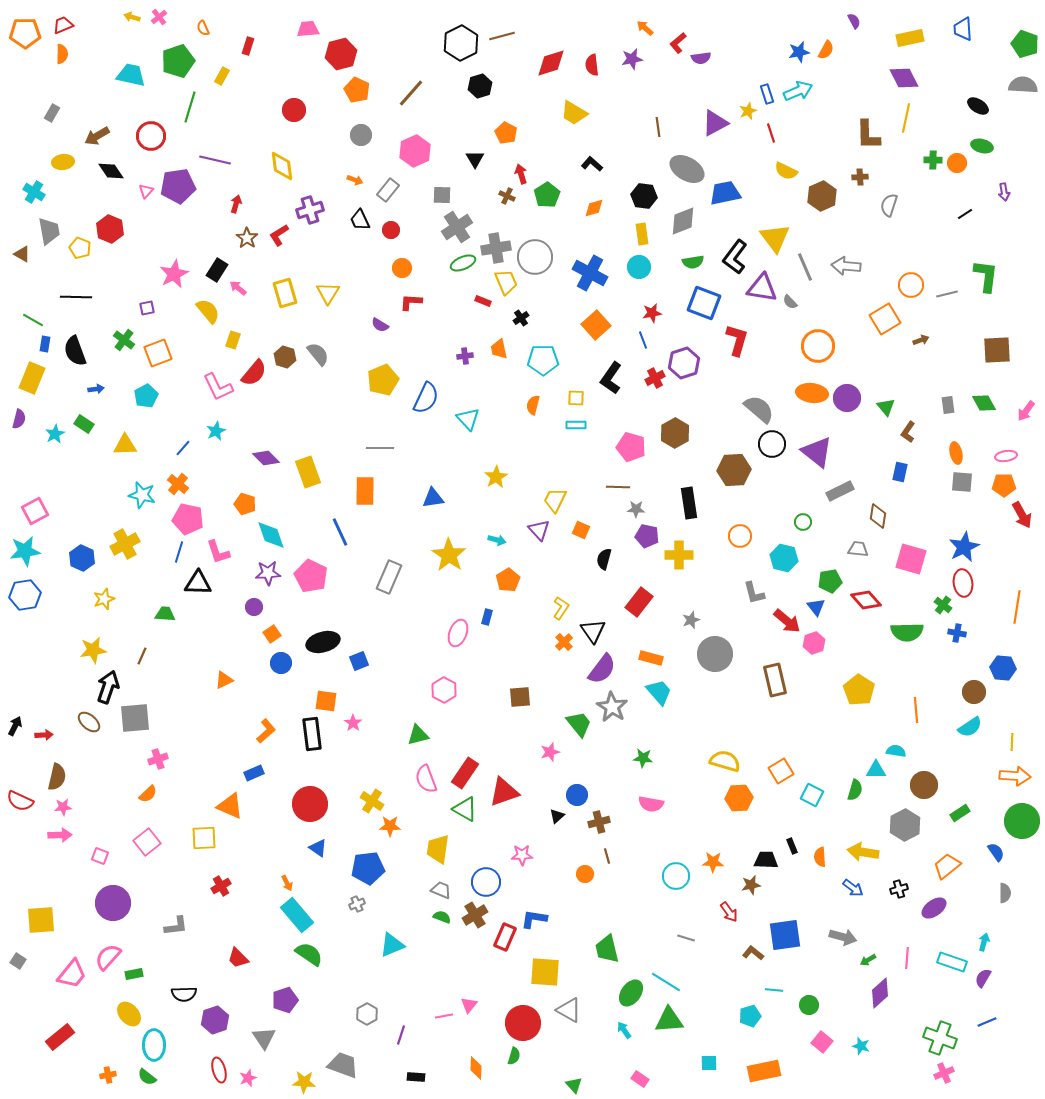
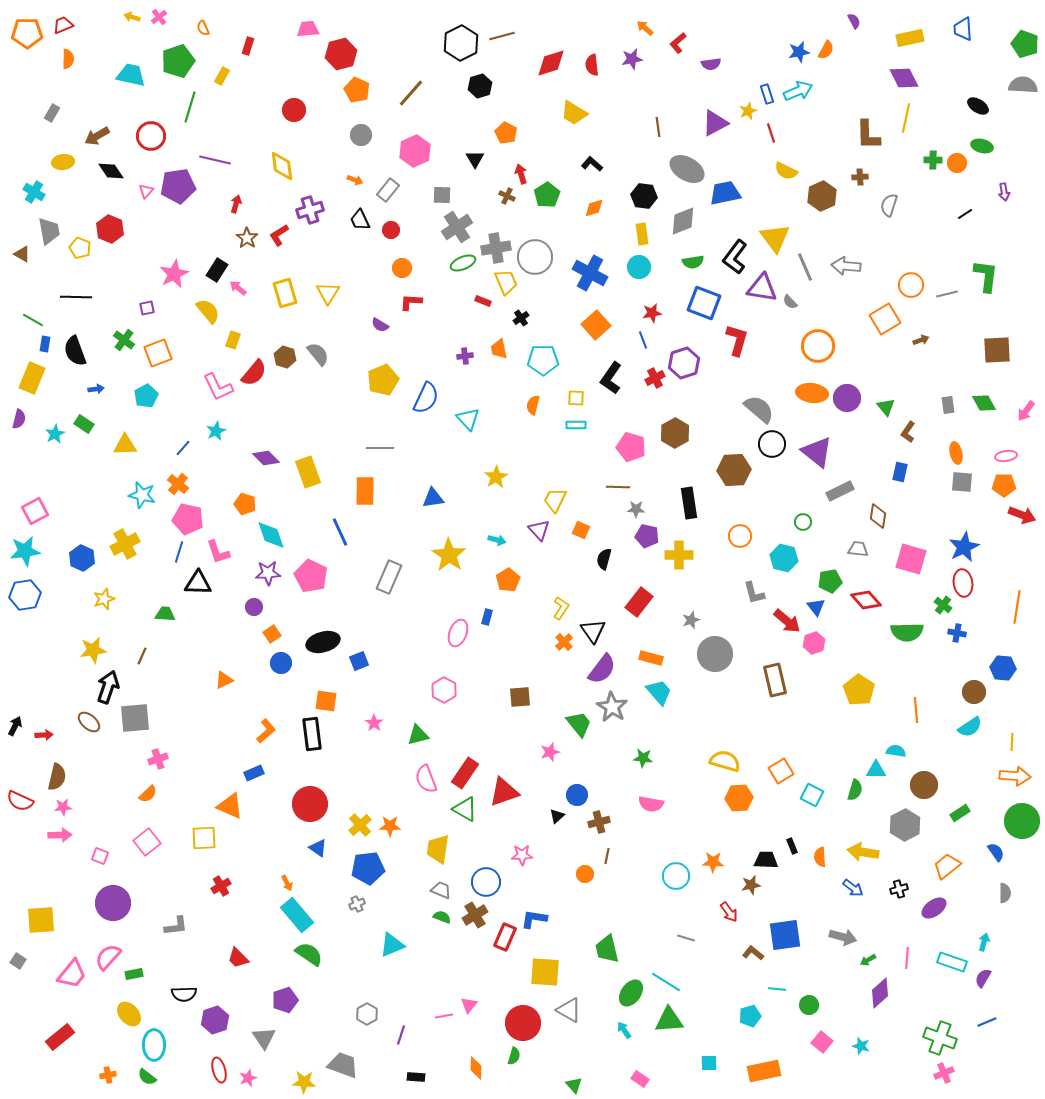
orange pentagon at (25, 33): moved 2 px right
orange semicircle at (62, 54): moved 6 px right, 5 px down
purple semicircle at (701, 58): moved 10 px right, 6 px down
red arrow at (1022, 515): rotated 40 degrees counterclockwise
pink star at (353, 723): moved 21 px right
yellow cross at (372, 801): moved 12 px left, 24 px down; rotated 15 degrees clockwise
brown line at (607, 856): rotated 28 degrees clockwise
cyan line at (774, 990): moved 3 px right, 1 px up
